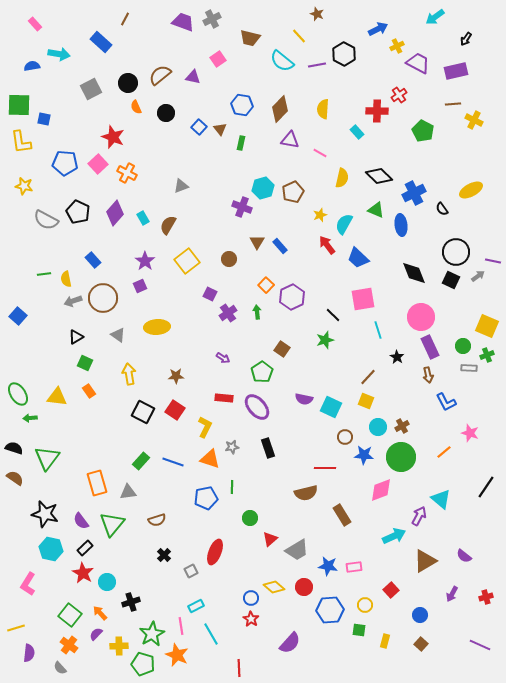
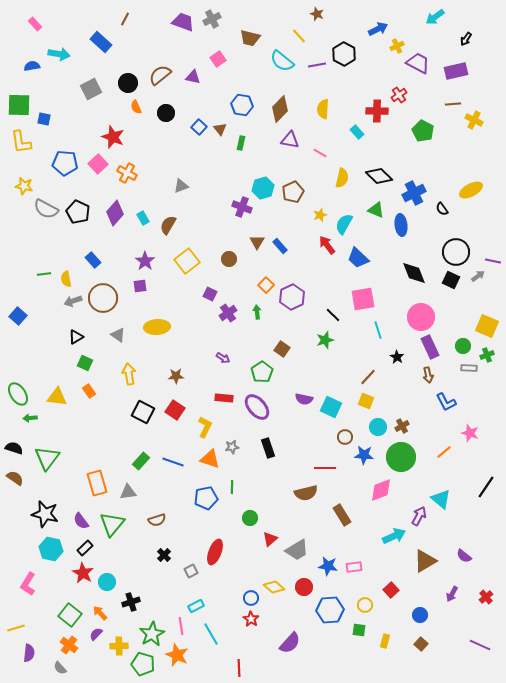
gray semicircle at (46, 220): moved 11 px up
purple square at (140, 286): rotated 16 degrees clockwise
red cross at (486, 597): rotated 24 degrees counterclockwise
